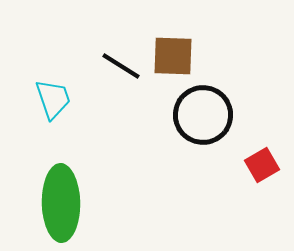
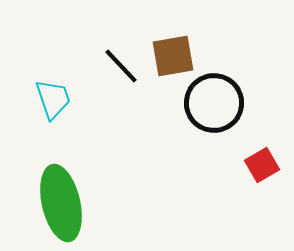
brown square: rotated 12 degrees counterclockwise
black line: rotated 15 degrees clockwise
black circle: moved 11 px right, 12 px up
green ellipse: rotated 12 degrees counterclockwise
